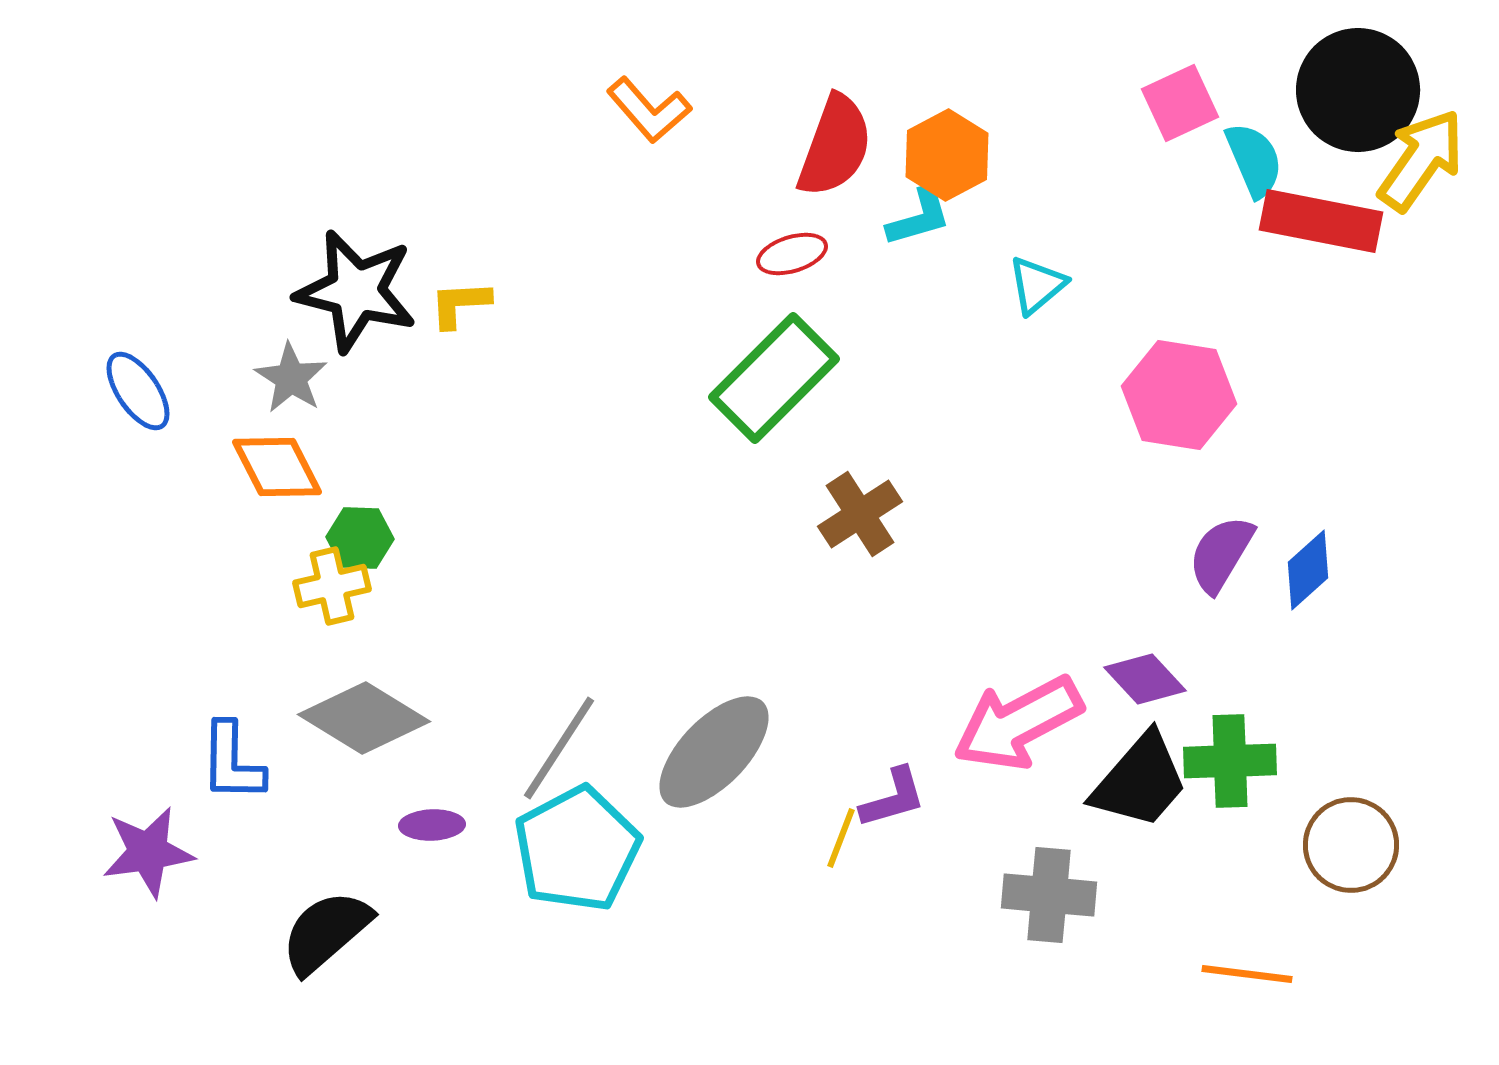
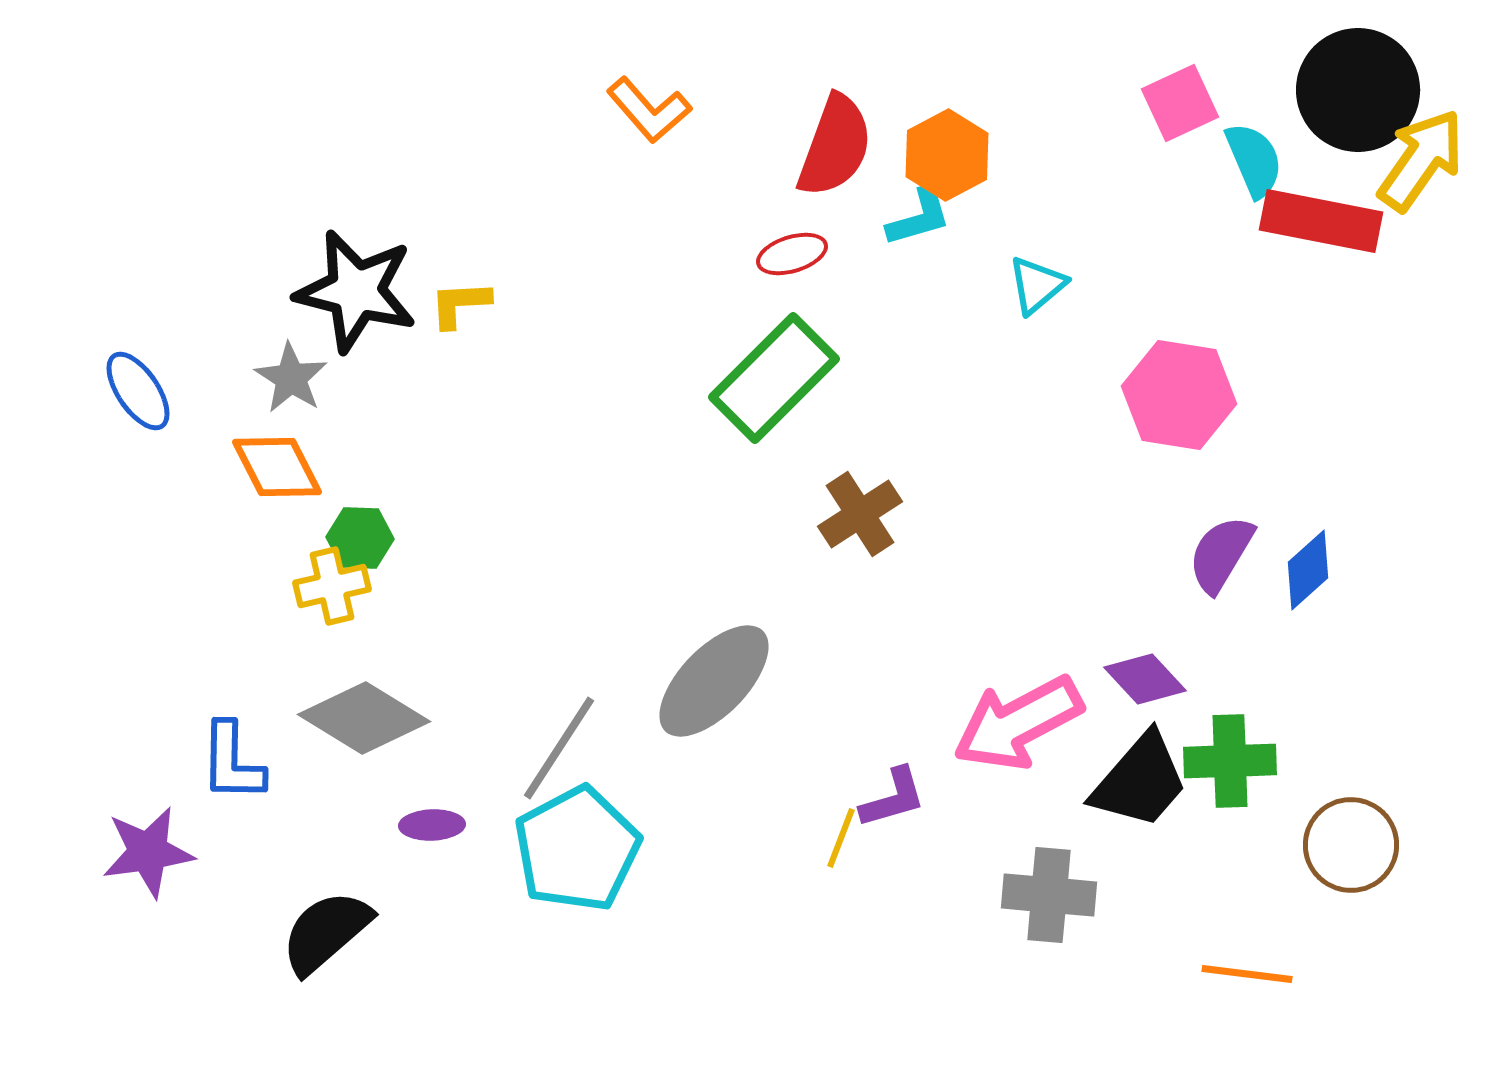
gray ellipse: moved 71 px up
